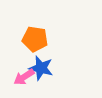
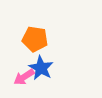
blue star: rotated 15 degrees clockwise
